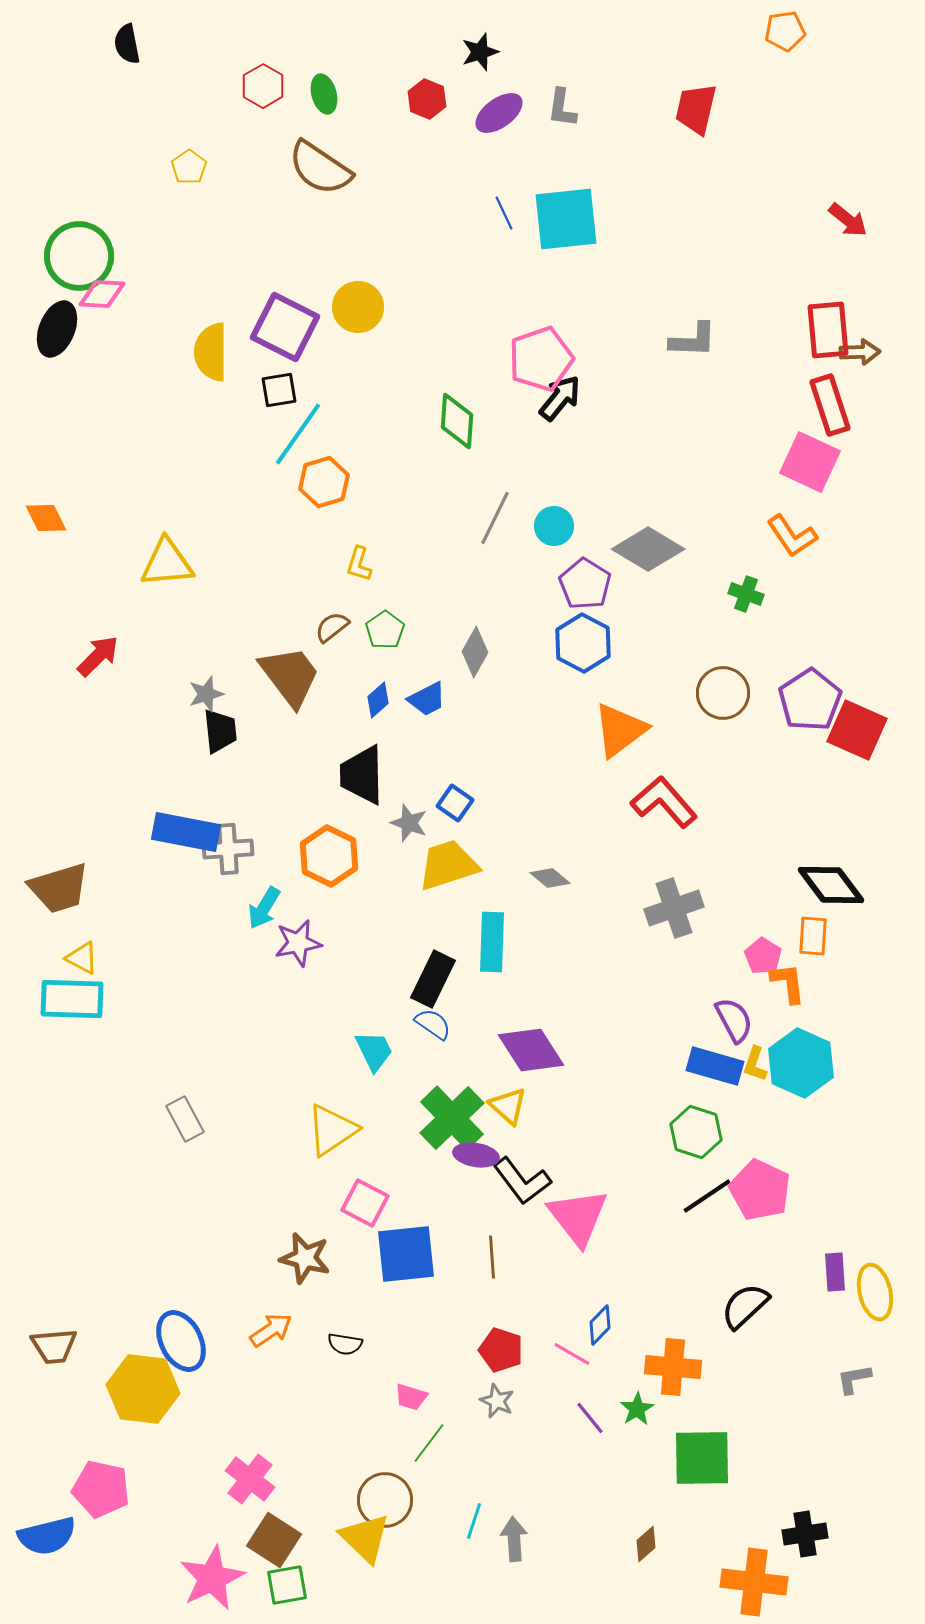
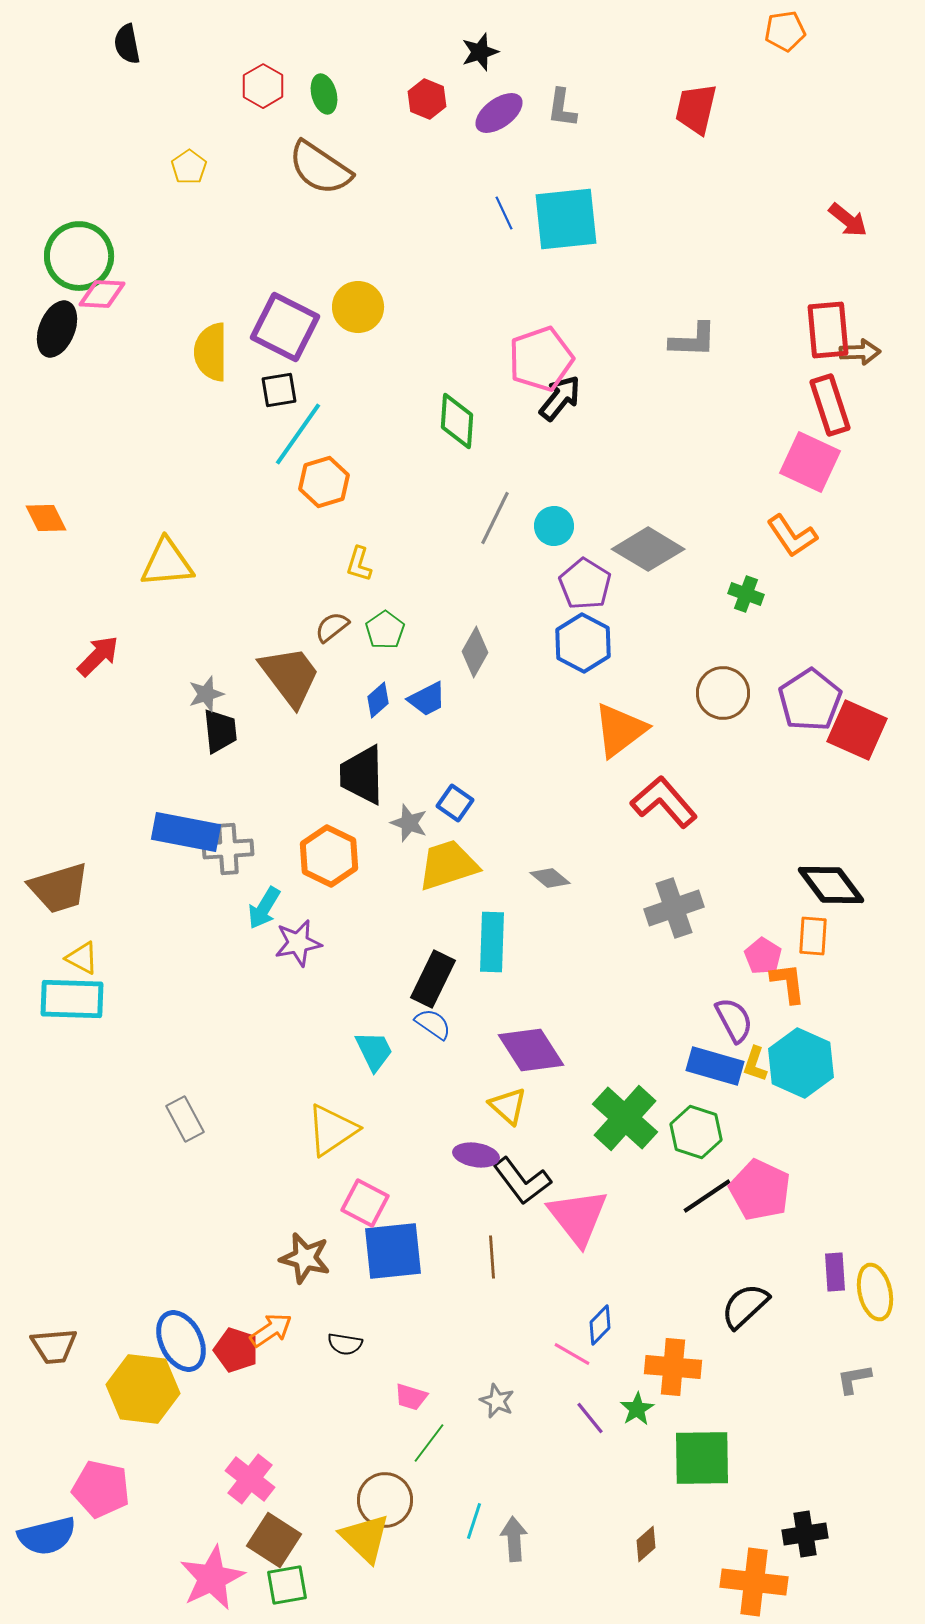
green cross at (452, 1118): moved 173 px right; rotated 4 degrees counterclockwise
blue square at (406, 1254): moved 13 px left, 3 px up
red pentagon at (501, 1350): moved 265 px left
